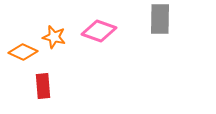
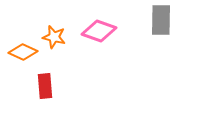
gray rectangle: moved 1 px right, 1 px down
red rectangle: moved 2 px right
